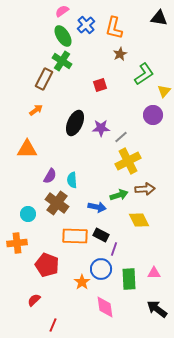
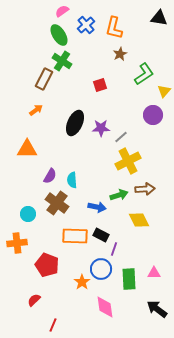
green ellipse: moved 4 px left, 1 px up
